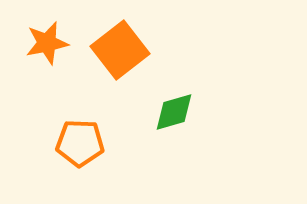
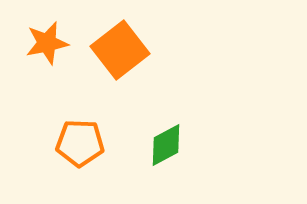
green diamond: moved 8 px left, 33 px down; rotated 12 degrees counterclockwise
